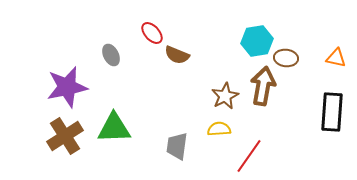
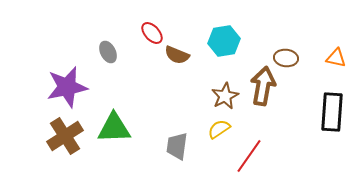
cyan hexagon: moved 33 px left
gray ellipse: moved 3 px left, 3 px up
yellow semicircle: rotated 30 degrees counterclockwise
